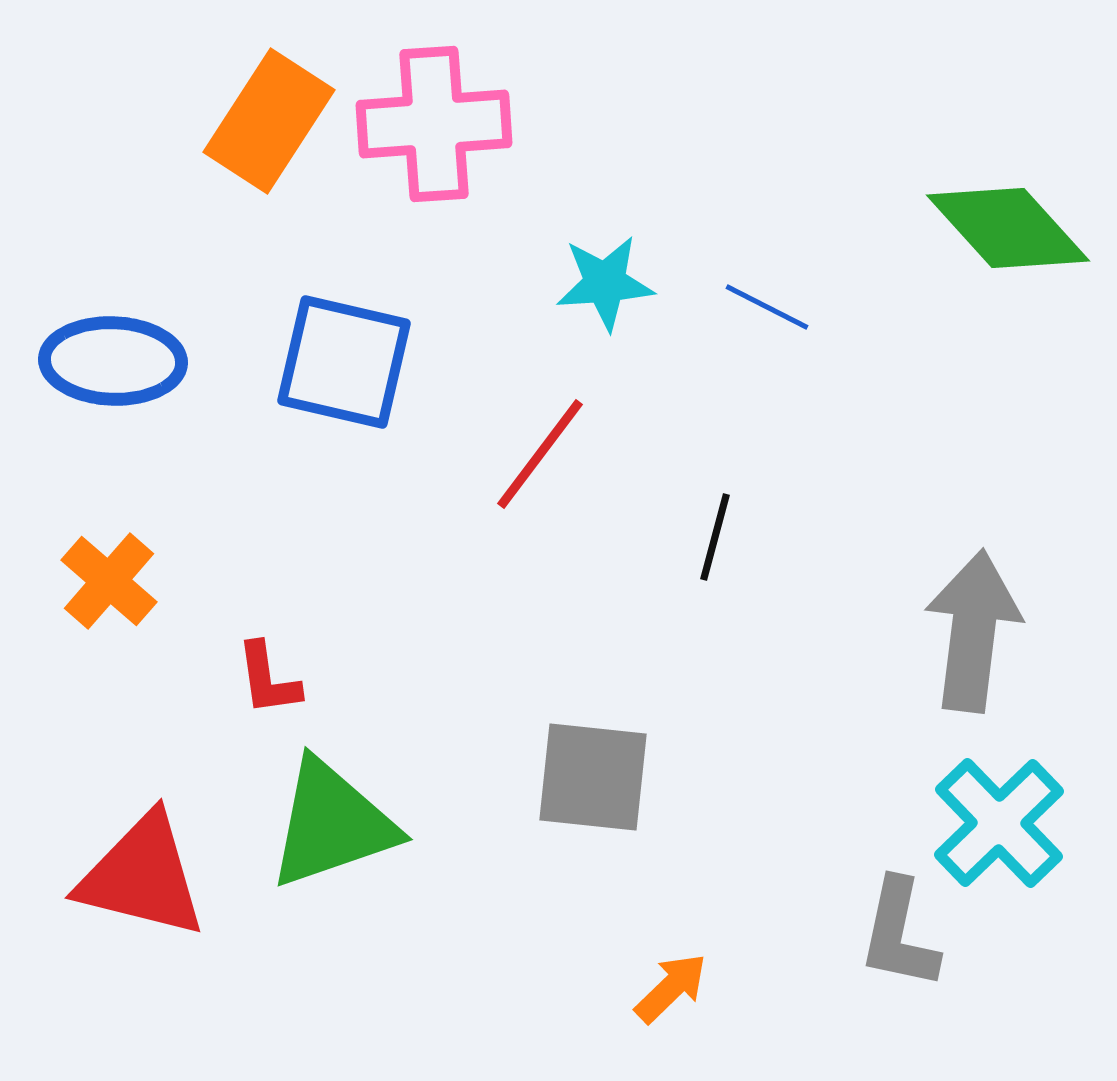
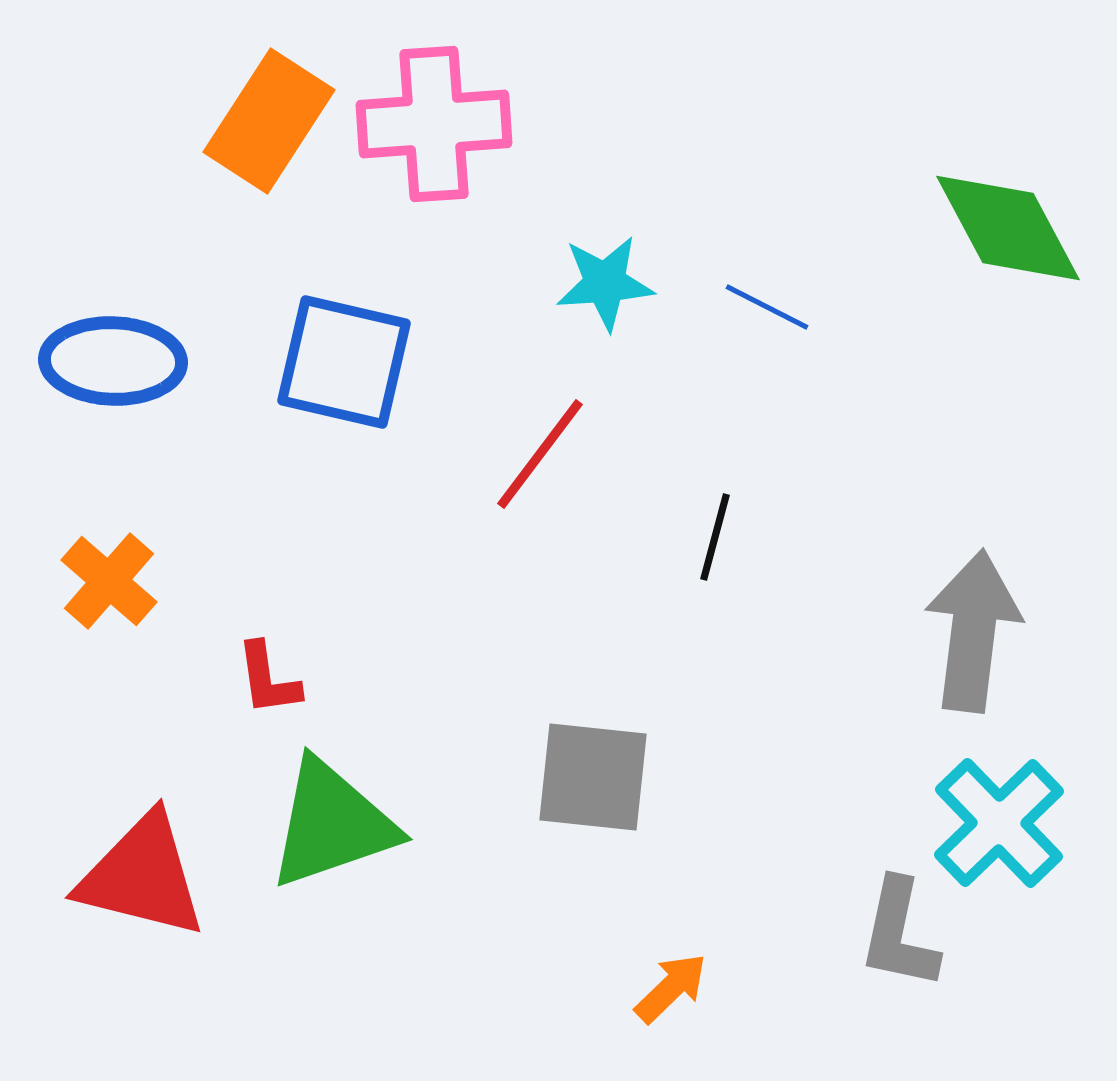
green diamond: rotated 14 degrees clockwise
